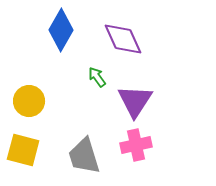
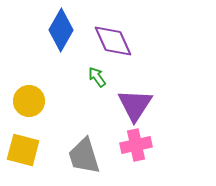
purple diamond: moved 10 px left, 2 px down
purple triangle: moved 4 px down
